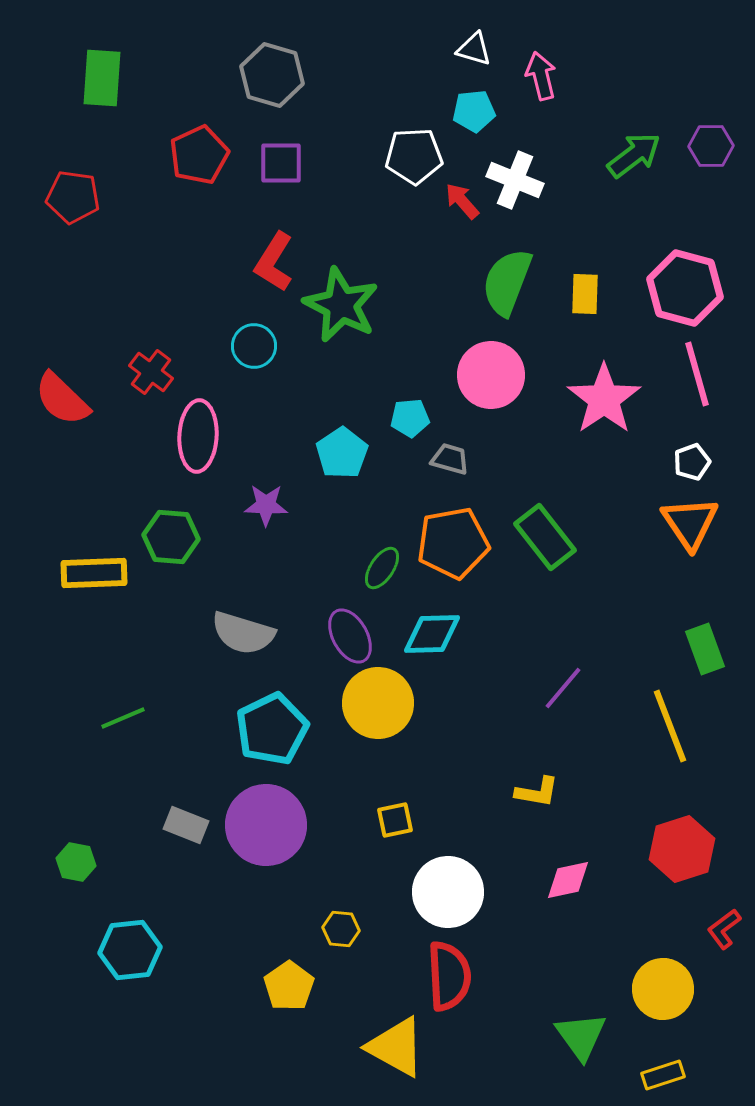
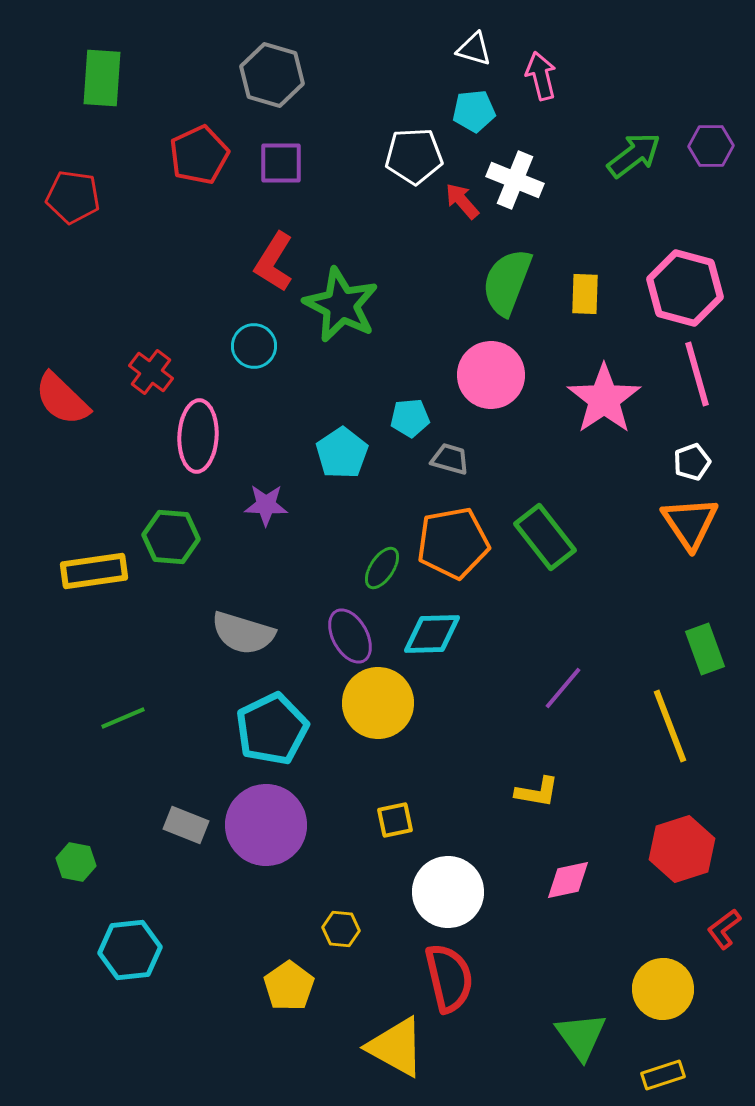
yellow rectangle at (94, 573): moved 2 px up; rotated 6 degrees counterclockwise
red semicircle at (449, 976): moved 2 px down; rotated 10 degrees counterclockwise
